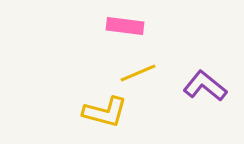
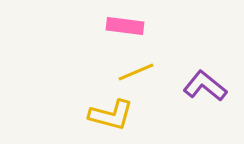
yellow line: moved 2 px left, 1 px up
yellow L-shape: moved 6 px right, 3 px down
